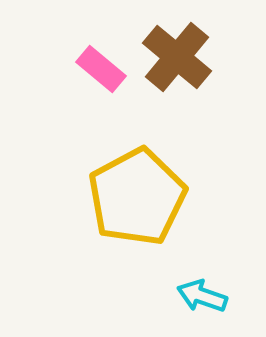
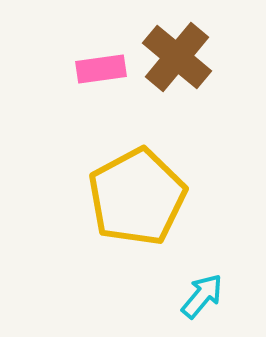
pink rectangle: rotated 48 degrees counterclockwise
cyan arrow: rotated 111 degrees clockwise
